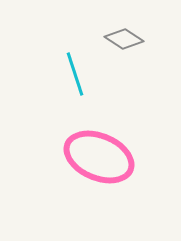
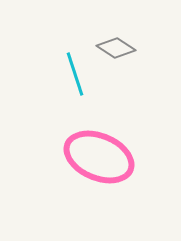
gray diamond: moved 8 px left, 9 px down
